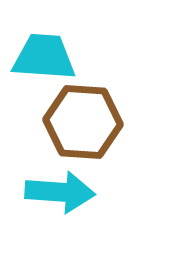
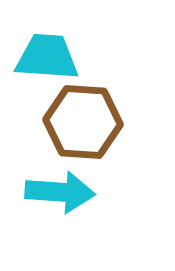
cyan trapezoid: moved 3 px right
